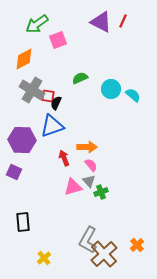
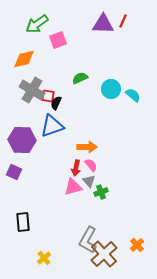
purple triangle: moved 2 px right, 2 px down; rotated 25 degrees counterclockwise
orange diamond: rotated 15 degrees clockwise
red arrow: moved 12 px right, 10 px down; rotated 147 degrees counterclockwise
